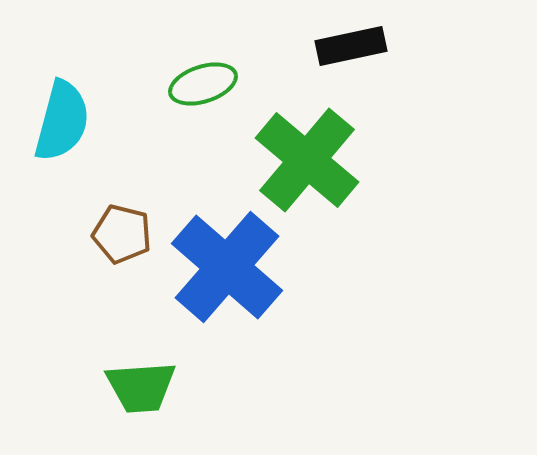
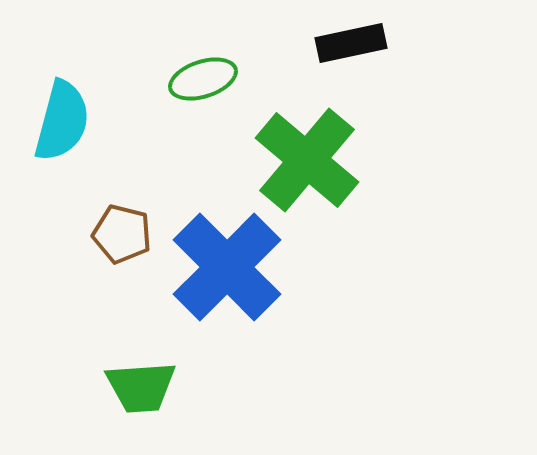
black rectangle: moved 3 px up
green ellipse: moved 5 px up
blue cross: rotated 4 degrees clockwise
